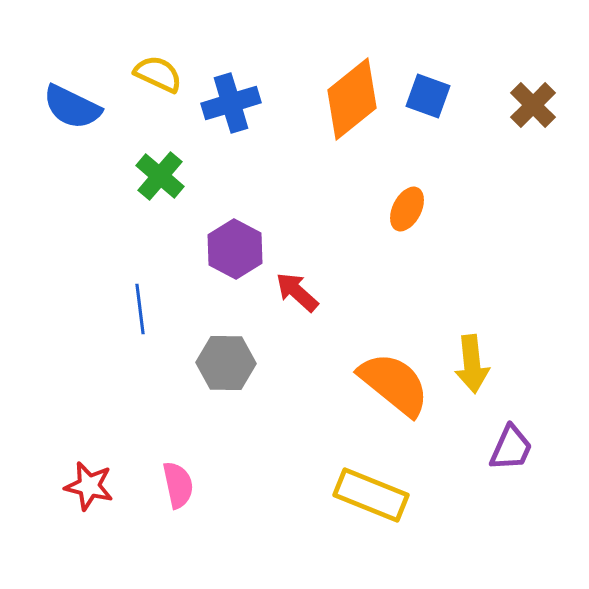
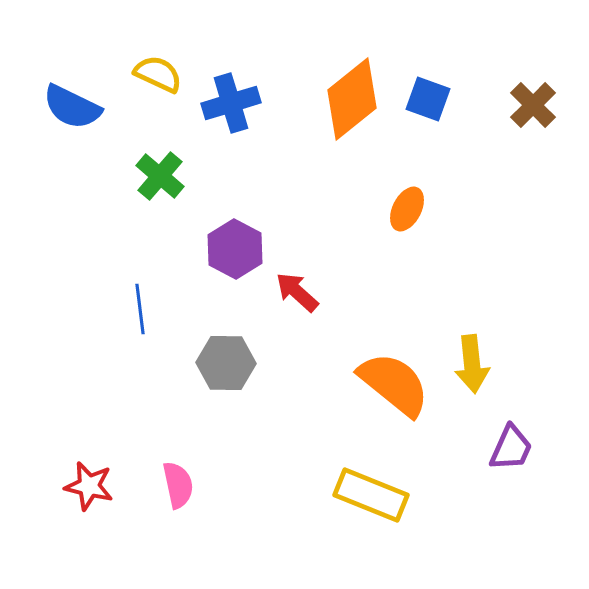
blue square: moved 3 px down
